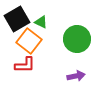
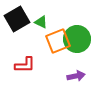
orange square: moved 29 px right; rotated 30 degrees clockwise
